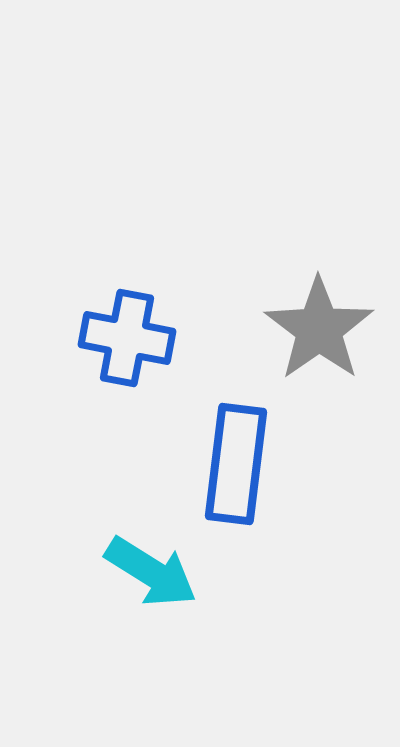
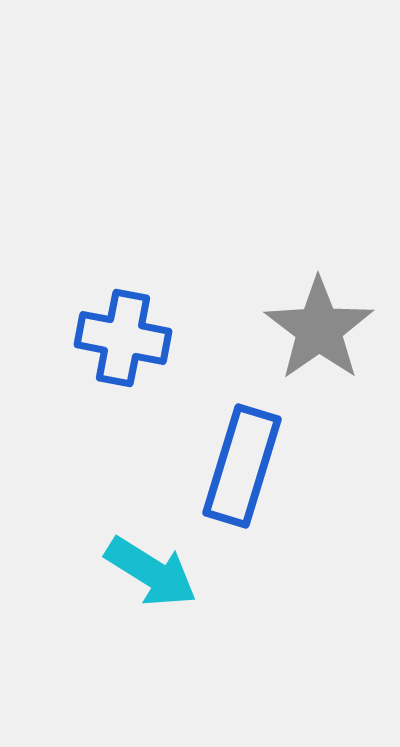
blue cross: moved 4 px left
blue rectangle: moved 6 px right, 2 px down; rotated 10 degrees clockwise
